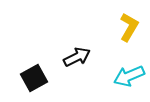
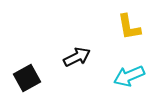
yellow L-shape: rotated 140 degrees clockwise
black square: moved 7 px left
